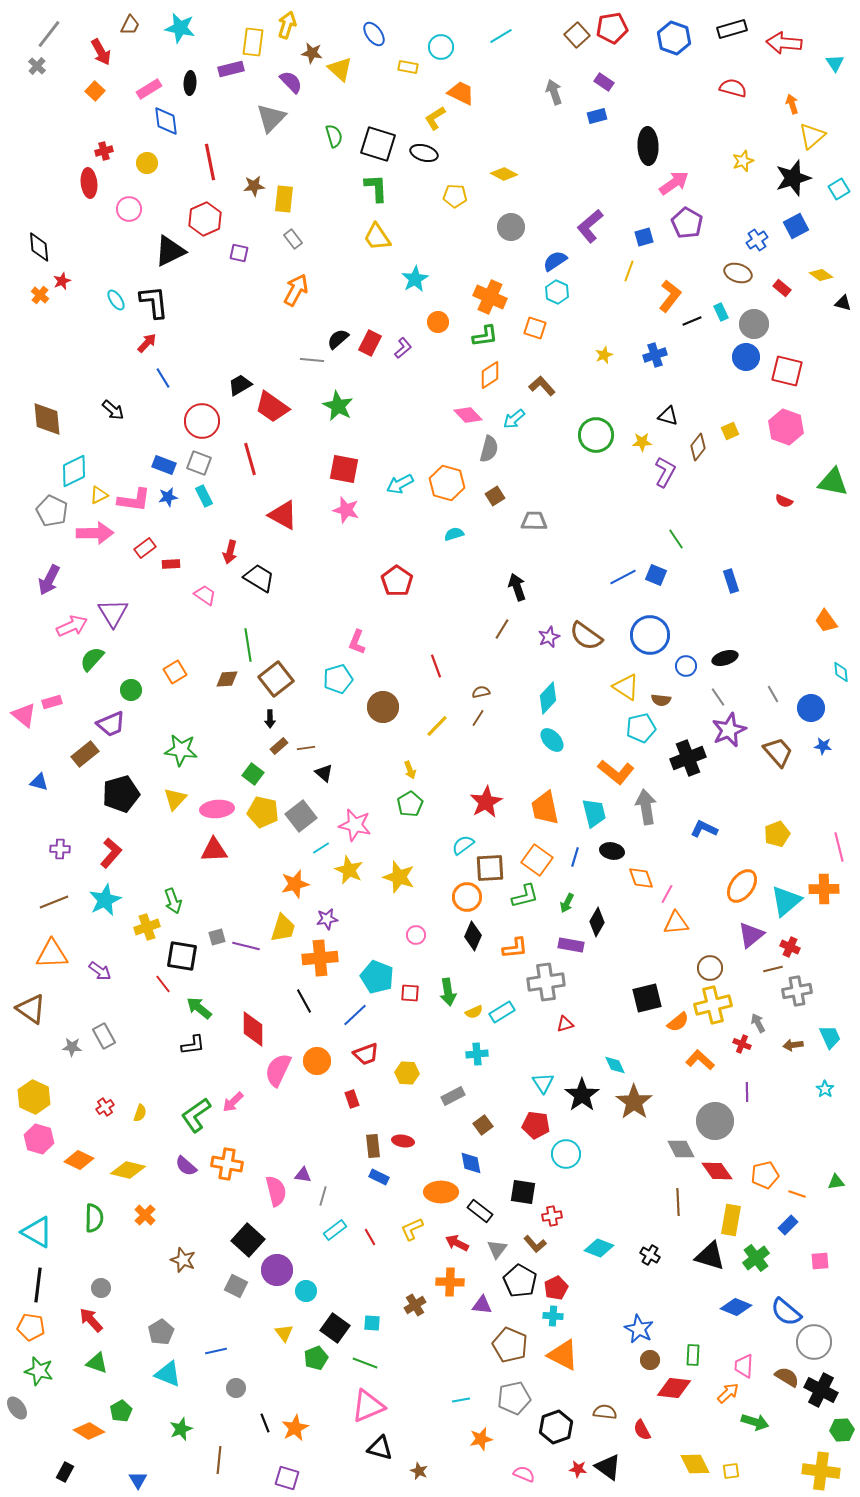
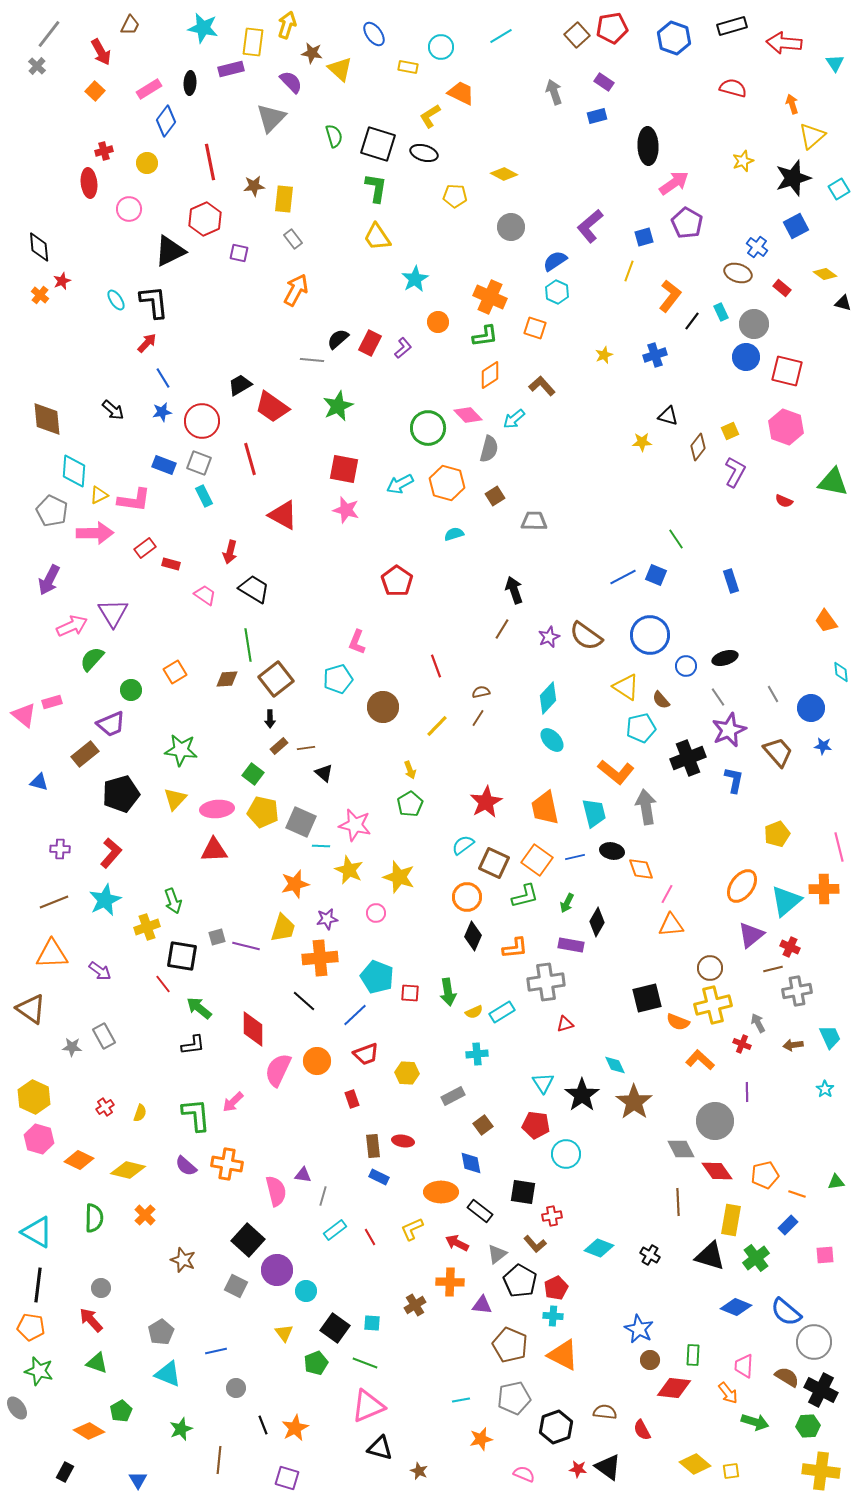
cyan star at (180, 28): moved 23 px right
black rectangle at (732, 29): moved 3 px up
yellow L-shape at (435, 118): moved 5 px left, 2 px up
blue diamond at (166, 121): rotated 44 degrees clockwise
green L-shape at (376, 188): rotated 12 degrees clockwise
blue cross at (757, 240): moved 7 px down; rotated 20 degrees counterclockwise
yellow diamond at (821, 275): moved 4 px right, 1 px up
black line at (692, 321): rotated 30 degrees counterclockwise
green star at (338, 406): rotated 20 degrees clockwise
green circle at (596, 435): moved 168 px left, 7 px up
cyan diamond at (74, 471): rotated 60 degrees counterclockwise
purple L-shape at (665, 472): moved 70 px right
blue star at (168, 497): moved 6 px left, 85 px up
red rectangle at (171, 564): rotated 18 degrees clockwise
black trapezoid at (259, 578): moved 5 px left, 11 px down
black arrow at (517, 587): moved 3 px left, 3 px down
brown semicircle at (661, 700): rotated 42 degrees clockwise
gray square at (301, 816): moved 6 px down; rotated 28 degrees counterclockwise
blue L-shape at (704, 829): moved 30 px right, 49 px up; rotated 76 degrees clockwise
cyan line at (321, 848): moved 2 px up; rotated 36 degrees clockwise
blue line at (575, 857): rotated 60 degrees clockwise
brown square at (490, 868): moved 4 px right, 5 px up; rotated 28 degrees clockwise
orange diamond at (641, 878): moved 9 px up
orange triangle at (676, 923): moved 5 px left, 2 px down
pink circle at (416, 935): moved 40 px left, 22 px up
black line at (304, 1001): rotated 20 degrees counterclockwise
orange semicircle at (678, 1022): rotated 60 degrees clockwise
green L-shape at (196, 1115): rotated 120 degrees clockwise
gray triangle at (497, 1249): moved 5 px down; rotated 15 degrees clockwise
pink square at (820, 1261): moved 5 px right, 6 px up
green pentagon at (316, 1358): moved 5 px down
orange arrow at (728, 1393): rotated 95 degrees clockwise
black line at (265, 1423): moved 2 px left, 2 px down
green hexagon at (842, 1430): moved 34 px left, 4 px up
yellow diamond at (695, 1464): rotated 24 degrees counterclockwise
